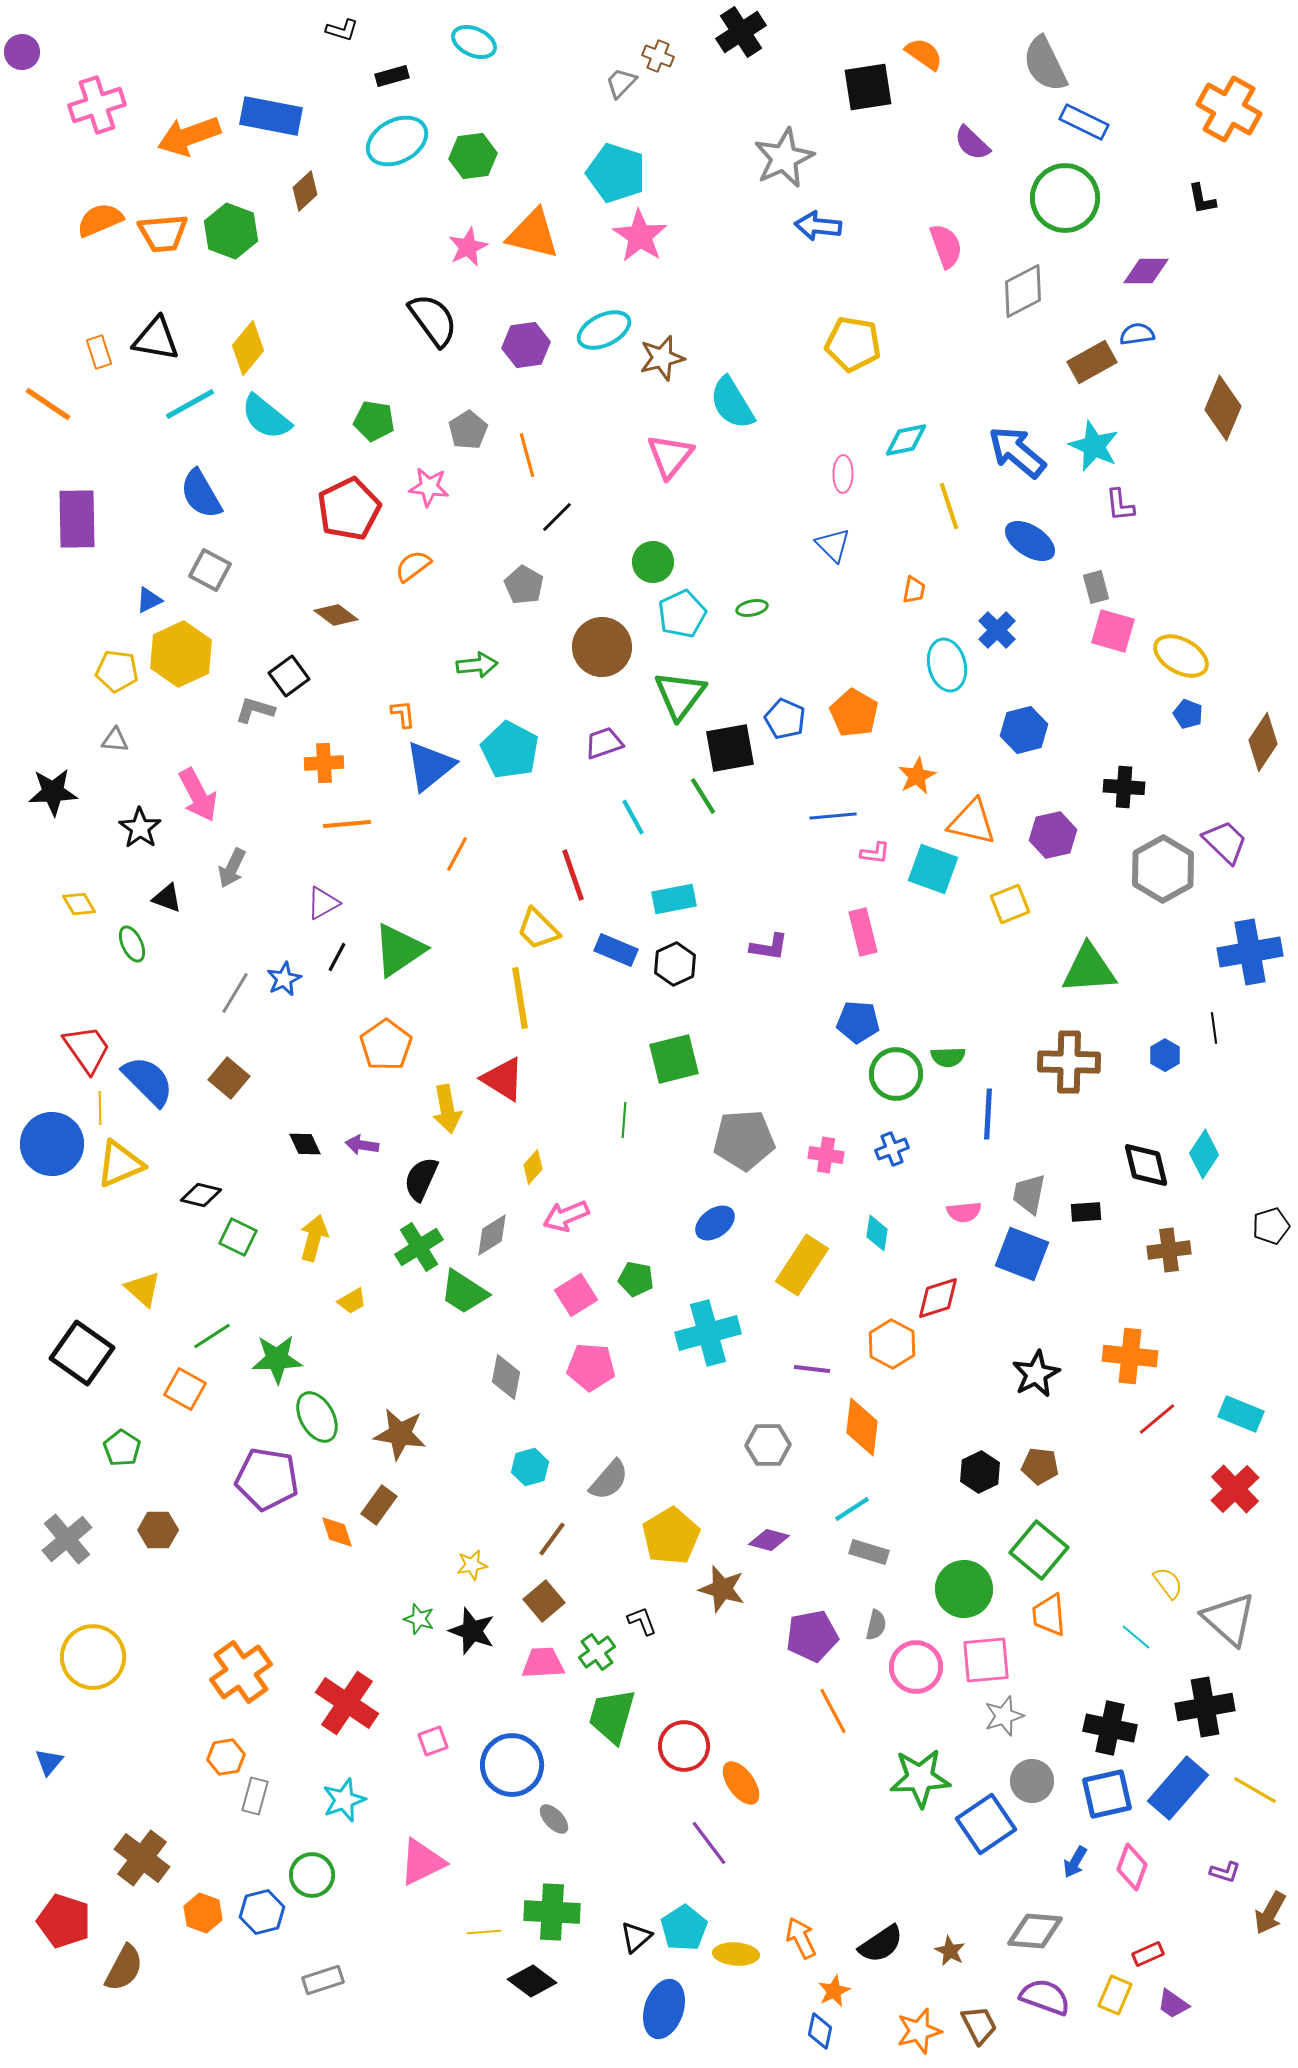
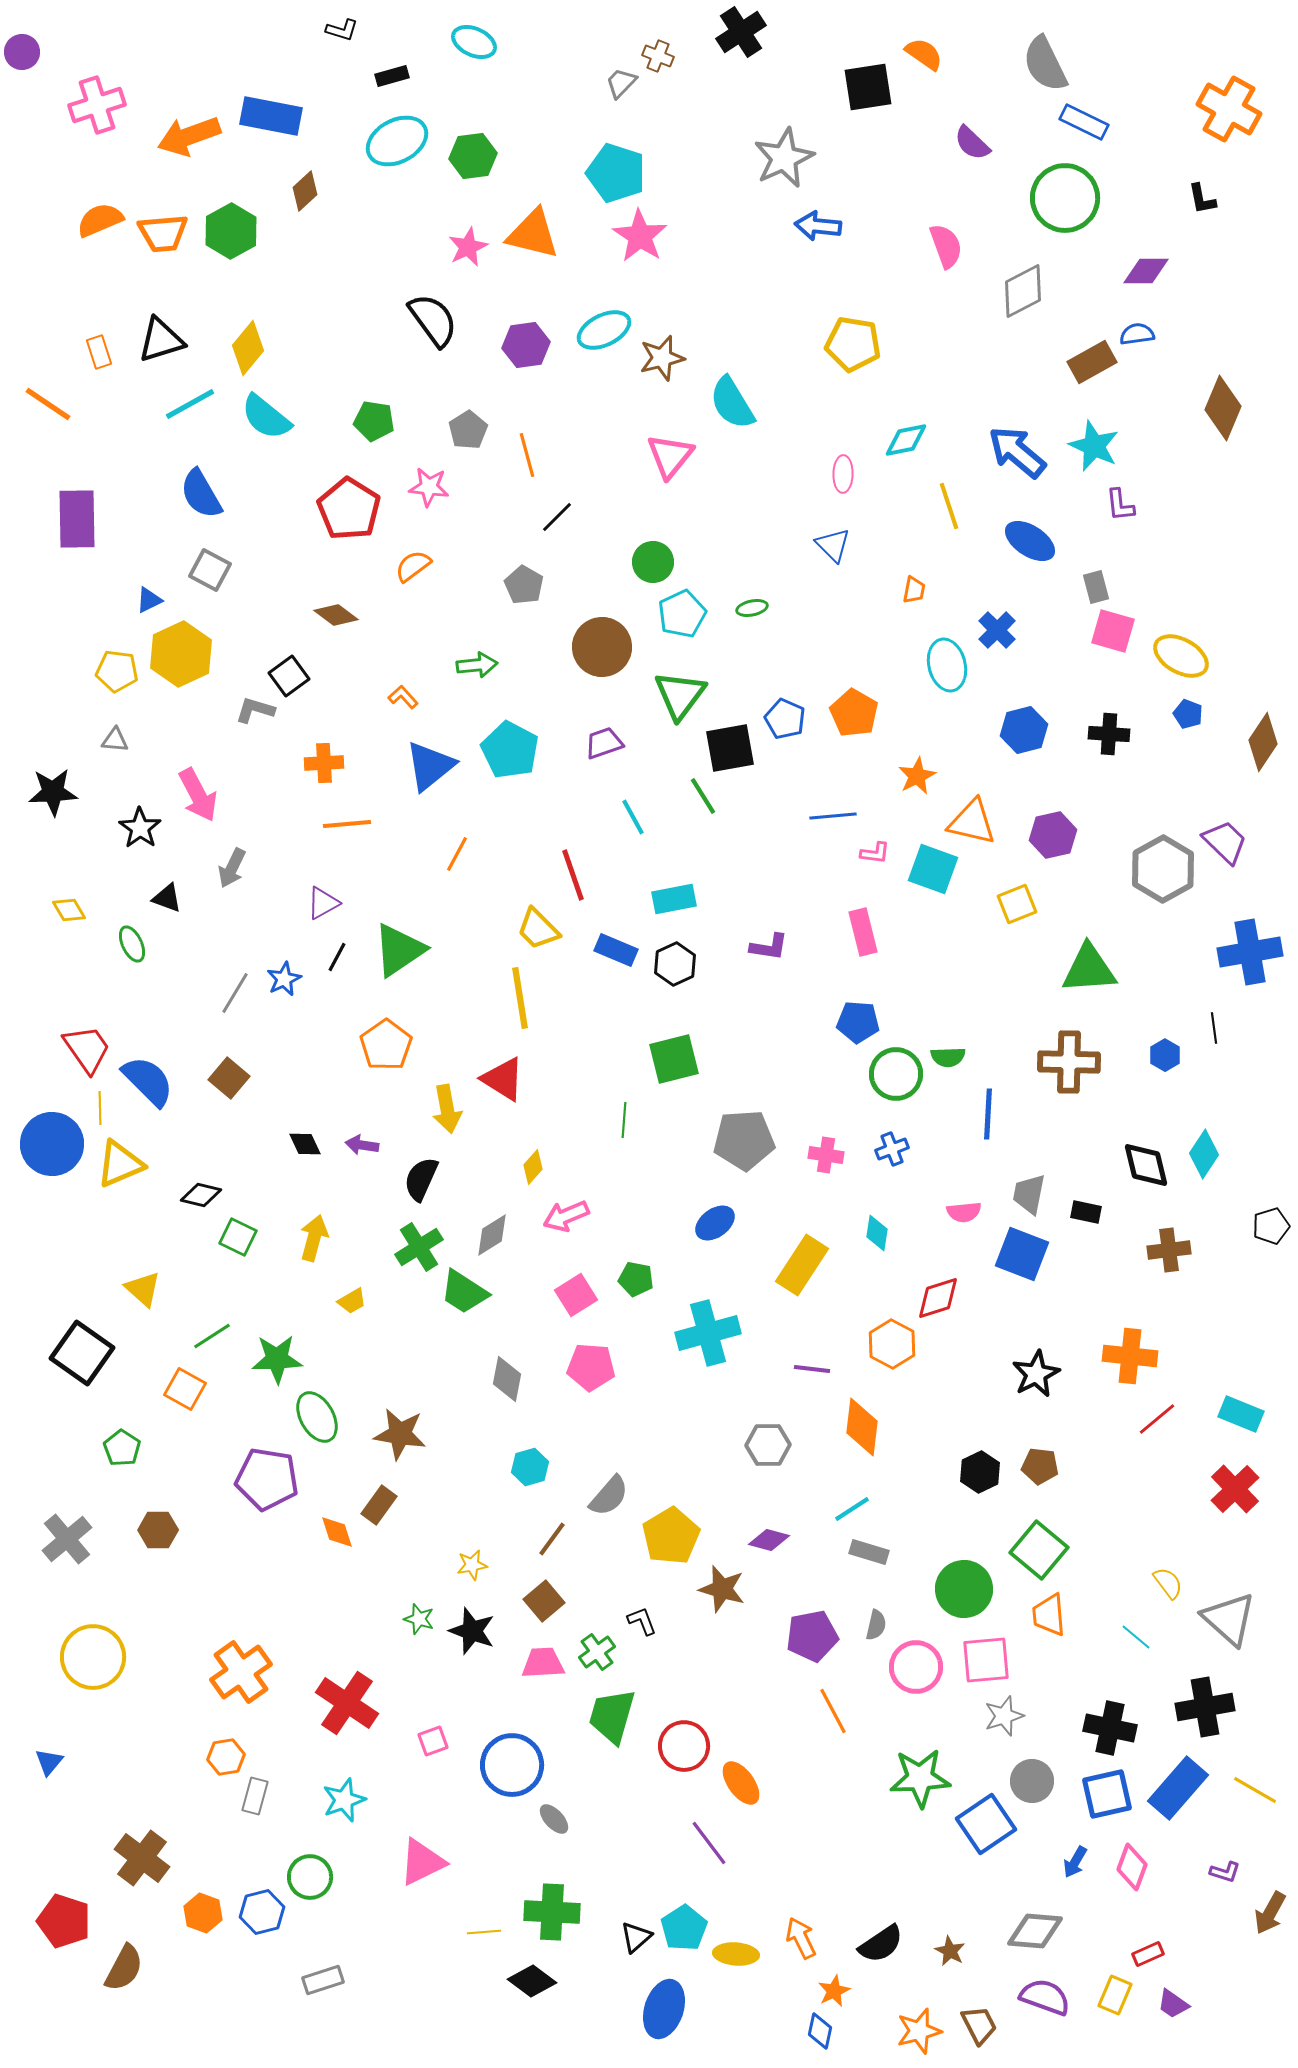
green hexagon at (231, 231): rotated 10 degrees clockwise
black triangle at (156, 339): moved 5 px right, 1 px down; rotated 27 degrees counterclockwise
red pentagon at (349, 509): rotated 14 degrees counterclockwise
orange L-shape at (403, 714): moved 17 px up; rotated 36 degrees counterclockwise
black cross at (1124, 787): moved 15 px left, 53 px up
yellow diamond at (79, 904): moved 10 px left, 6 px down
yellow square at (1010, 904): moved 7 px right
black rectangle at (1086, 1212): rotated 16 degrees clockwise
gray diamond at (506, 1377): moved 1 px right, 2 px down
gray semicircle at (609, 1480): moved 16 px down
green circle at (312, 1875): moved 2 px left, 2 px down
